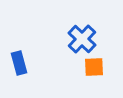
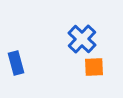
blue rectangle: moved 3 px left
